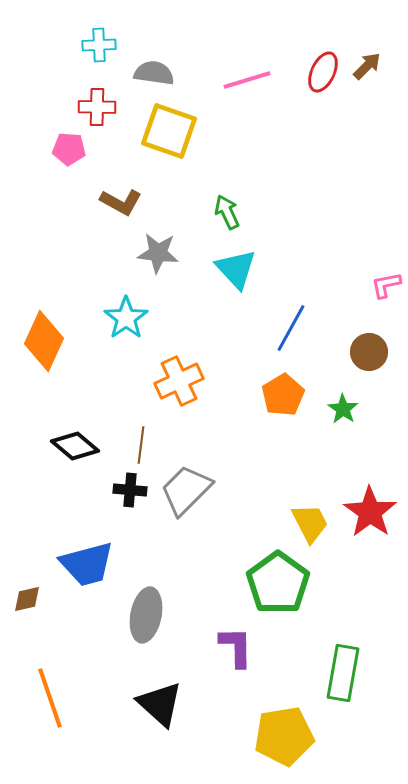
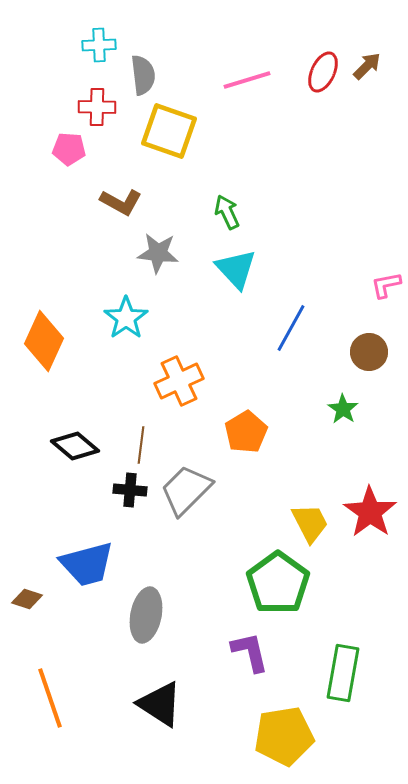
gray semicircle: moved 11 px left, 2 px down; rotated 75 degrees clockwise
orange pentagon: moved 37 px left, 37 px down
brown diamond: rotated 32 degrees clockwise
purple L-shape: moved 14 px right, 5 px down; rotated 12 degrees counterclockwise
black triangle: rotated 9 degrees counterclockwise
